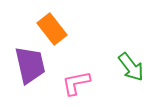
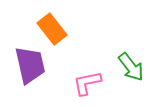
pink L-shape: moved 11 px right
